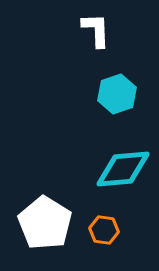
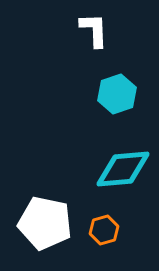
white L-shape: moved 2 px left
white pentagon: rotated 20 degrees counterclockwise
orange hexagon: rotated 24 degrees counterclockwise
